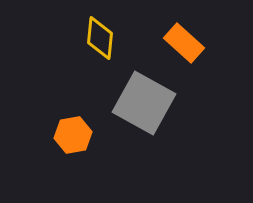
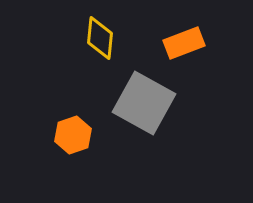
orange rectangle: rotated 63 degrees counterclockwise
orange hexagon: rotated 9 degrees counterclockwise
